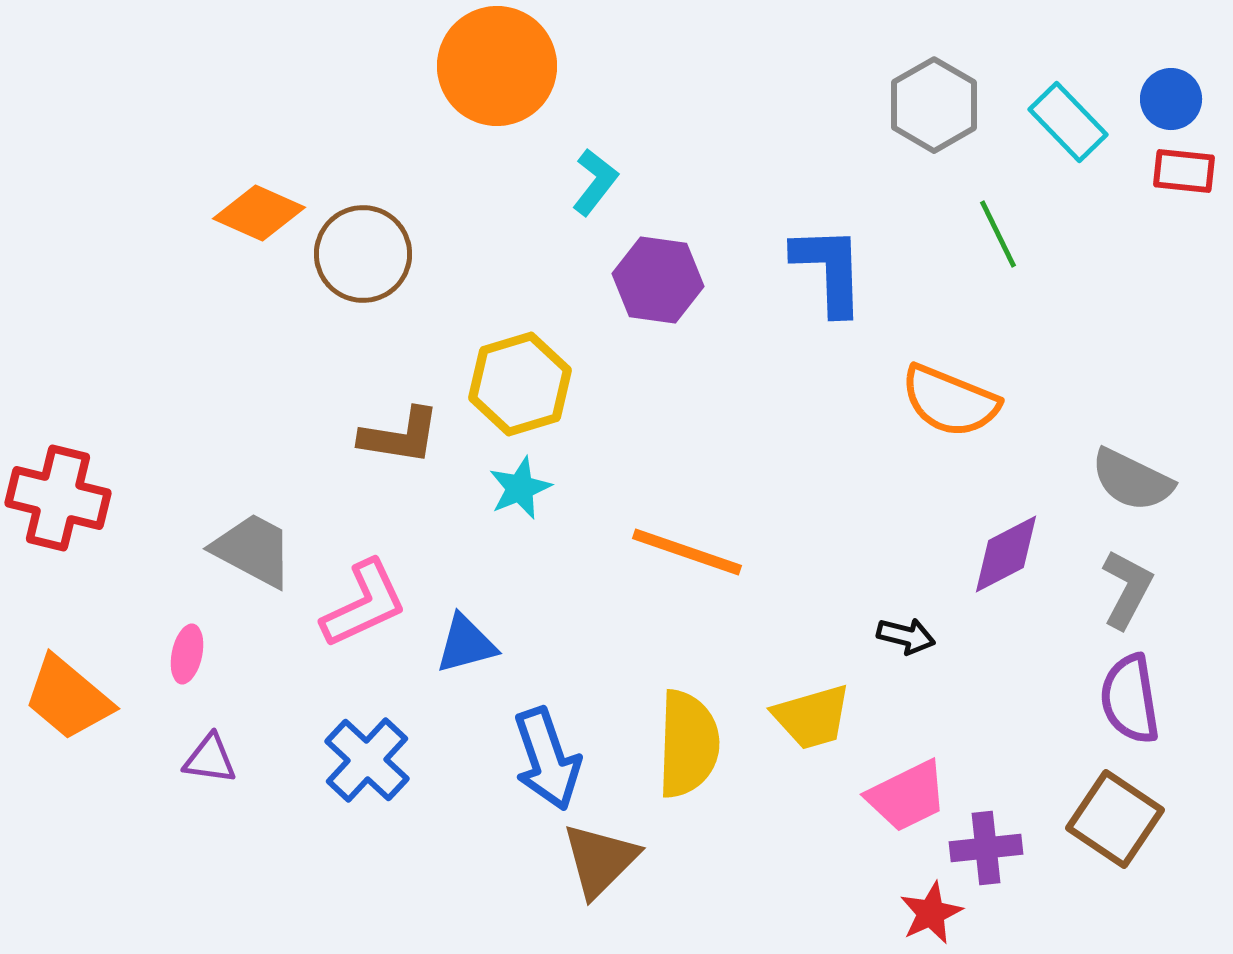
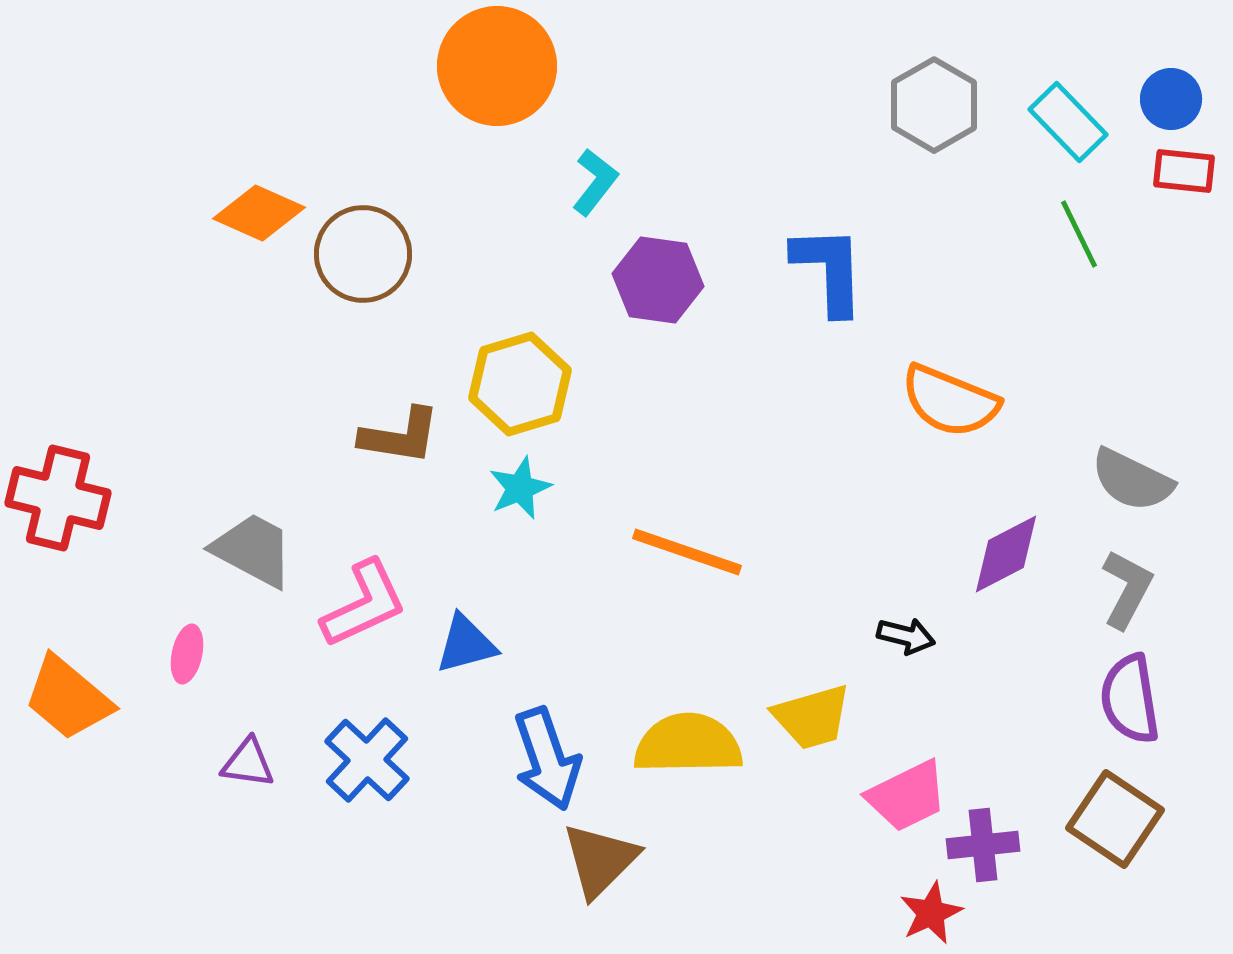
green line: moved 81 px right
yellow semicircle: rotated 93 degrees counterclockwise
purple triangle: moved 38 px right, 4 px down
purple cross: moved 3 px left, 3 px up
